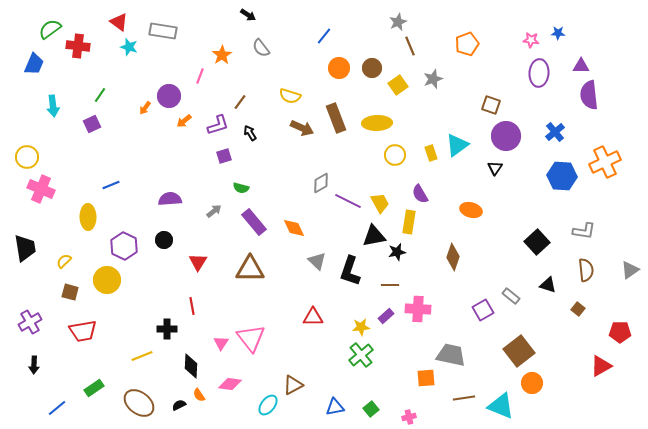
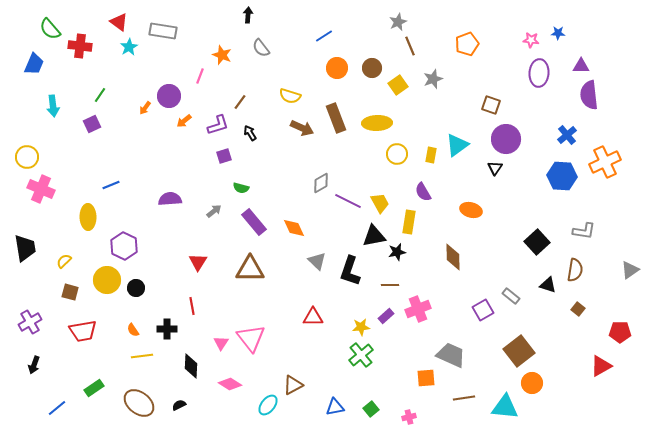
black arrow at (248, 15): rotated 119 degrees counterclockwise
green semicircle at (50, 29): rotated 95 degrees counterclockwise
blue line at (324, 36): rotated 18 degrees clockwise
red cross at (78, 46): moved 2 px right
cyan star at (129, 47): rotated 24 degrees clockwise
orange star at (222, 55): rotated 18 degrees counterclockwise
orange circle at (339, 68): moved 2 px left
blue cross at (555, 132): moved 12 px right, 3 px down
purple circle at (506, 136): moved 3 px down
yellow rectangle at (431, 153): moved 2 px down; rotated 28 degrees clockwise
yellow circle at (395, 155): moved 2 px right, 1 px up
purple semicircle at (420, 194): moved 3 px right, 2 px up
black circle at (164, 240): moved 28 px left, 48 px down
brown diamond at (453, 257): rotated 20 degrees counterclockwise
brown semicircle at (586, 270): moved 11 px left; rotated 15 degrees clockwise
pink cross at (418, 309): rotated 25 degrees counterclockwise
gray trapezoid at (451, 355): rotated 12 degrees clockwise
yellow line at (142, 356): rotated 15 degrees clockwise
black arrow at (34, 365): rotated 18 degrees clockwise
pink diamond at (230, 384): rotated 25 degrees clockwise
orange semicircle at (199, 395): moved 66 px left, 65 px up
cyan triangle at (501, 406): moved 4 px right, 1 px down; rotated 16 degrees counterclockwise
